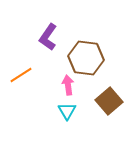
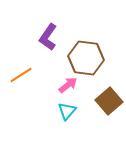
pink arrow: rotated 60 degrees clockwise
cyan triangle: rotated 12 degrees clockwise
